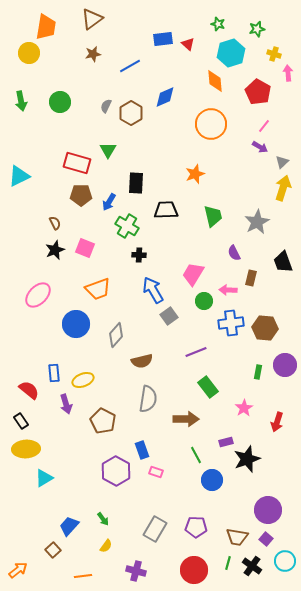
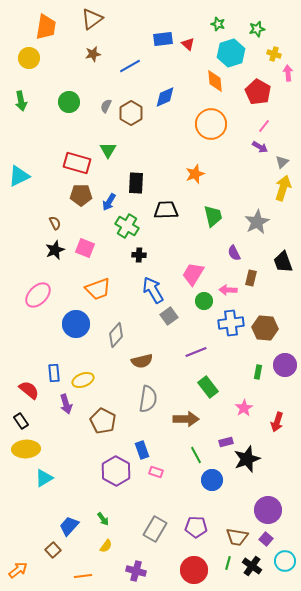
yellow circle at (29, 53): moved 5 px down
green circle at (60, 102): moved 9 px right
